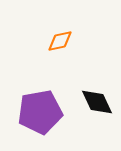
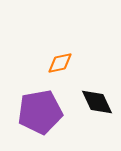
orange diamond: moved 22 px down
